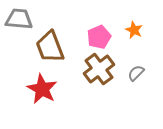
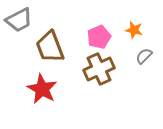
gray trapezoid: moved 1 px down; rotated 148 degrees clockwise
orange star: rotated 12 degrees counterclockwise
brown cross: rotated 12 degrees clockwise
gray semicircle: moved 8 px right, 17 px up
